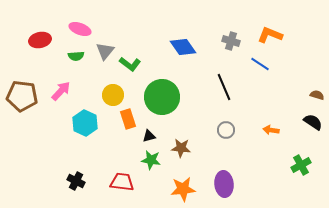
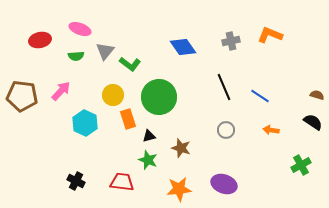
gray cross: rotated 30 degrees counterclockwise
blue line: moved 32 px down
green circle: moved 3 px left
brown star: rotated 12 degrees clockwise
green star: moved 3 px left; rotated 12 degrees clockwise
purple ellipse: rotated 65 degrees counterclockwise
orange star: moved 4 px left
